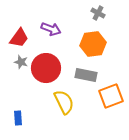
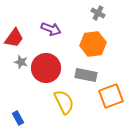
red trapezoid: moved 5 px left
blue rectangle: rotated 24 degrees counterclockwise
